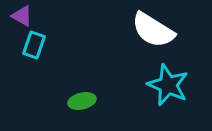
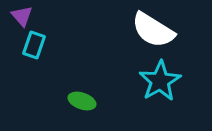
purple triangle: rotated 20 degrees clockwise
cyan star: moved 8 px left, 4 px up; rotated 18 degrees clockwise
green ellipse: rotated 32 degrees clockwise
